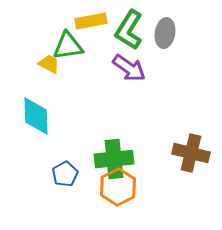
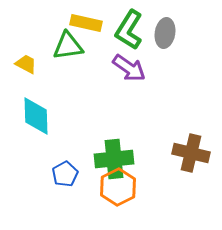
yellow rectangle: moved 5 px left, 2 px down; rotated 24 degrees clockwise
yellow trapezoid: moved 23 px left
